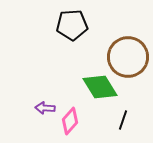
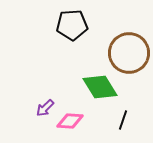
brown circle: moved 1 px right, 4 px up
purple arrow: rotated 48 degrees counterclockwise
pink diamond: rotated 52 degrees clockwise
